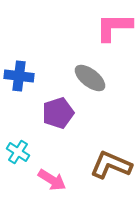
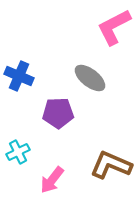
pink L-shape: rotated 27 degrees counterclockwise
blue cross: rotated 16 degrees clockwise
purple pentagon: rotated 16 degrees clockwise
cyan cross: rotated 30 degrees clockwise
pink arrow: rotated 96 degrees clockwise
